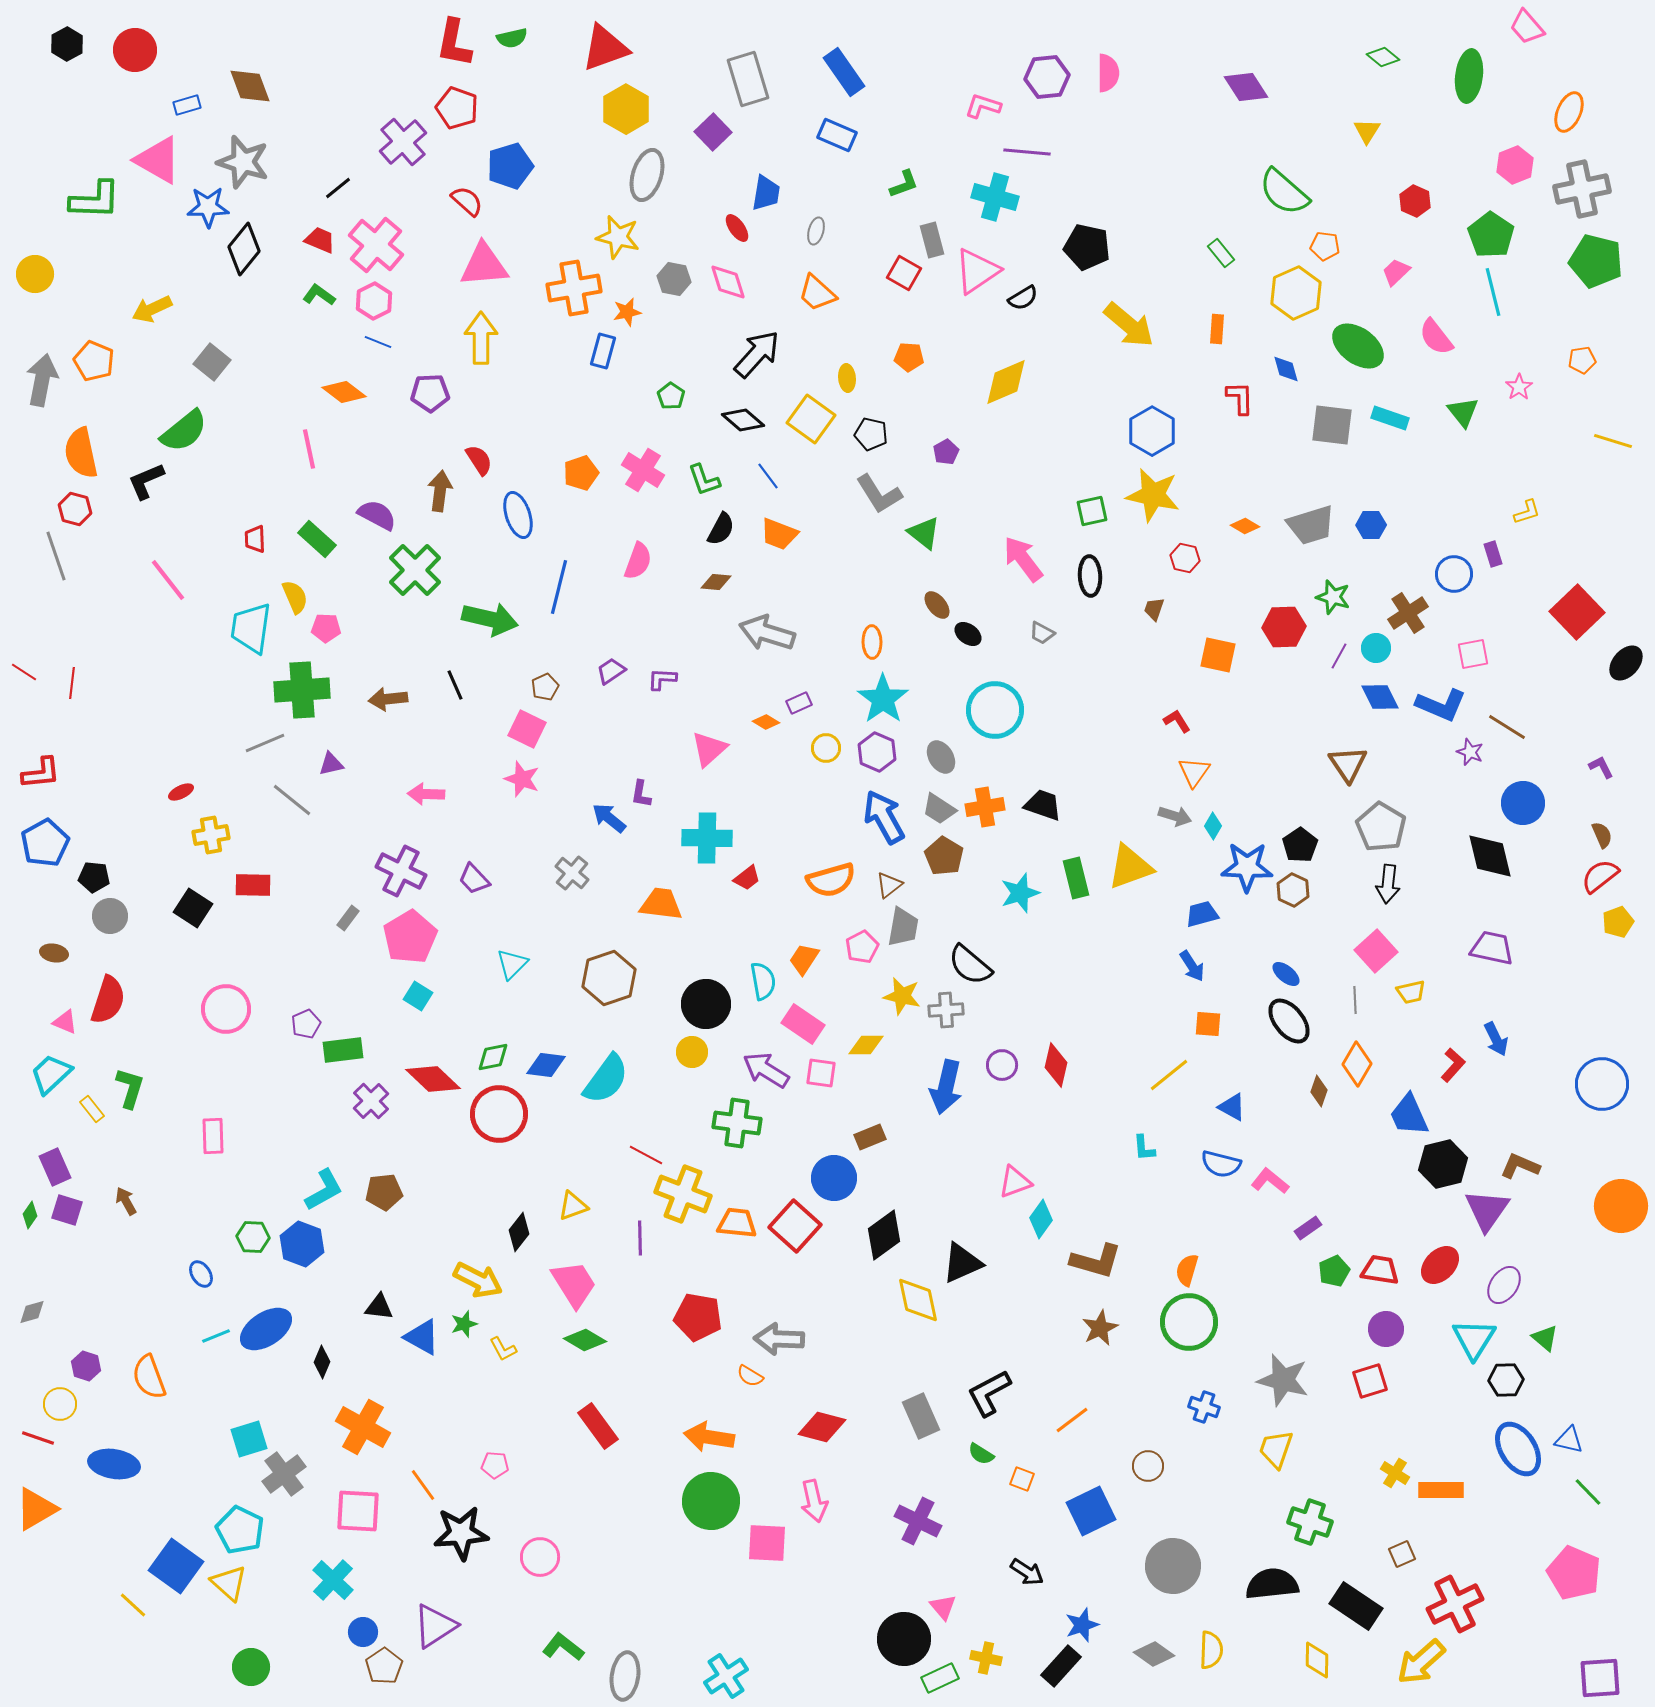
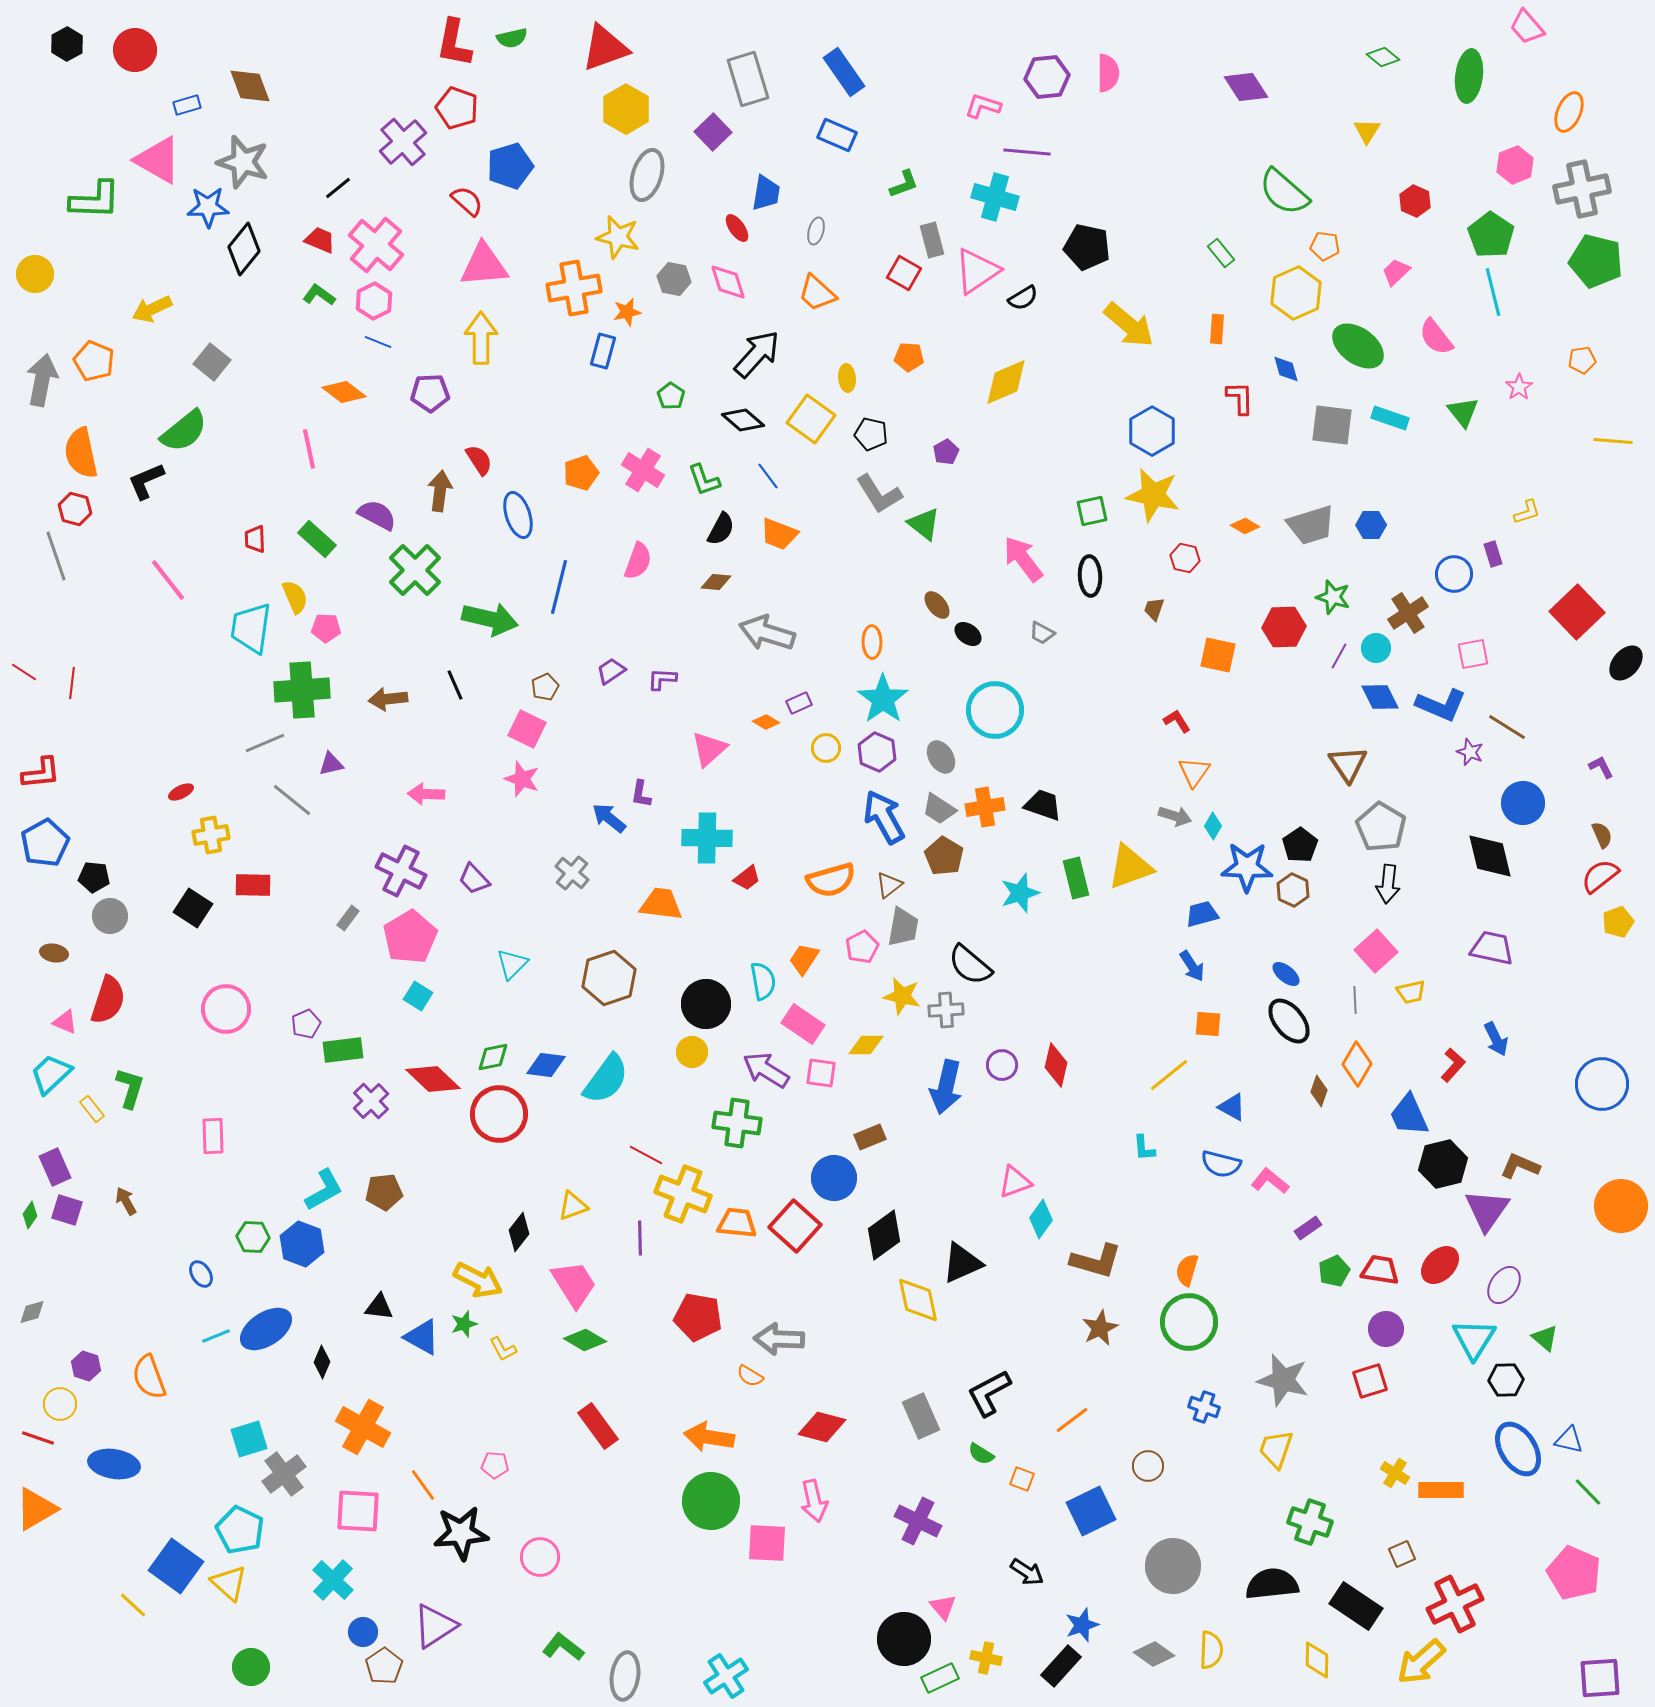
yellow line at (1613, 441): rotated 12 degrees counterclockwise
green triangle at (924, 533): moved 9 px up
